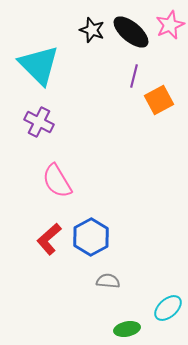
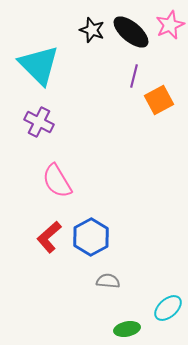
red L-shape: moved 2 px up
